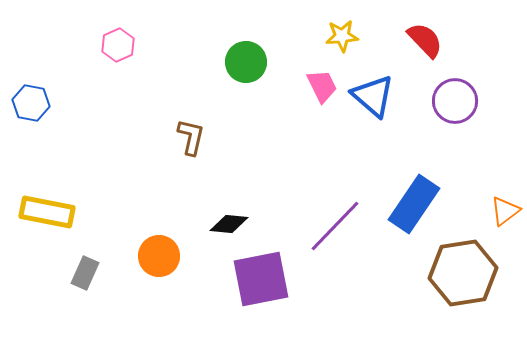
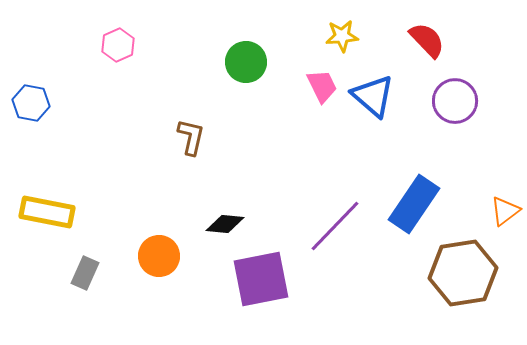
red semicircle: moved 2 px right
black diamond: moved 4 px left
